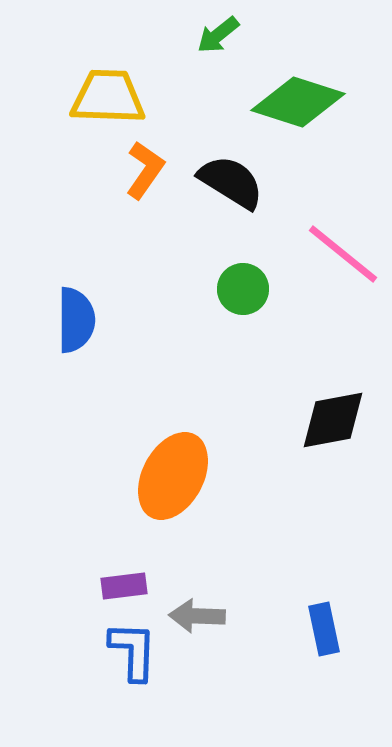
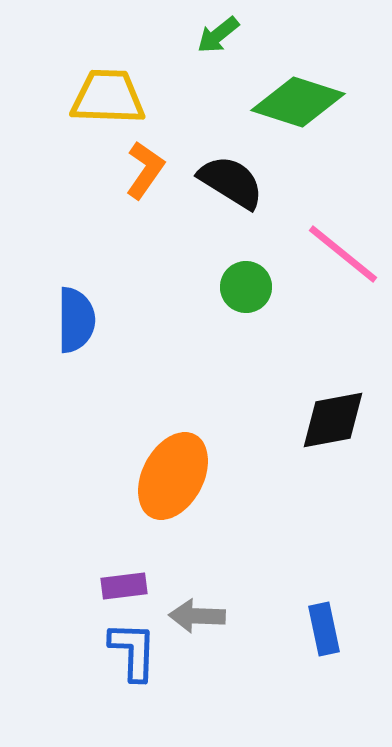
green circle: moved 3 px right, 2 px up
